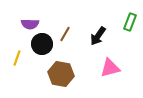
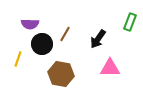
black arrow: moved 3 px down
yellow line: moved 1 px right, 1 px down
pink triangle: rotated 15 degrees clockwise
